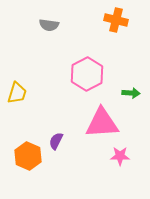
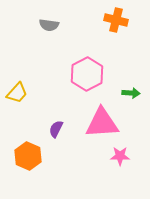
yellow trapezoid: rotated 25 degrees clockwise
purple semicircle: moved 12 px up
